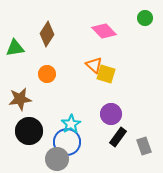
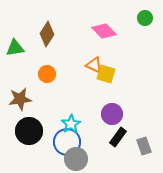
orange triangle: rotated 18 degrees counterclockwise
purple circle: moved 1 px right
gray circle: moved 19 px right
